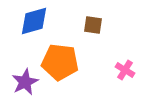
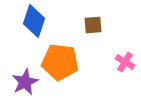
blue diamond: rotated 56 degrees counterclockwise
brown square: rotated 12 degrees counterclockwise
pink cross: moved 8 px up
